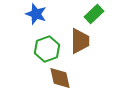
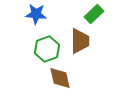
blue star: rotated 15 degrees counterclockwise
